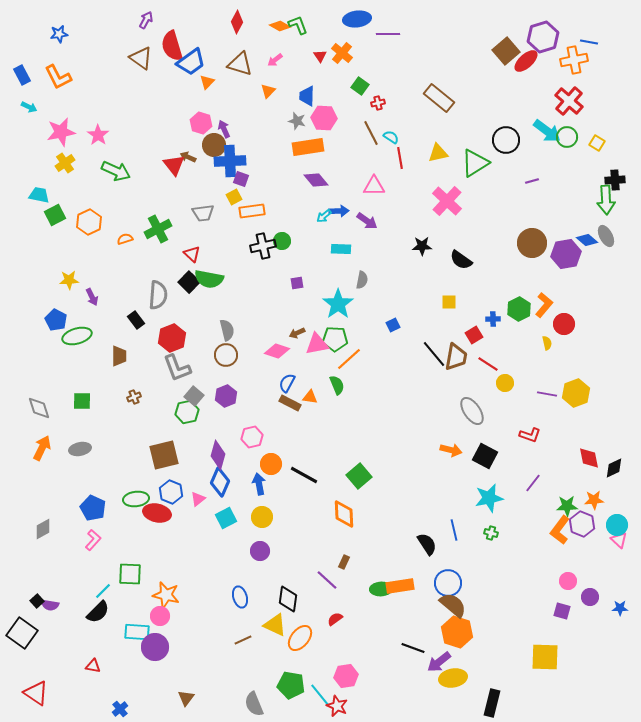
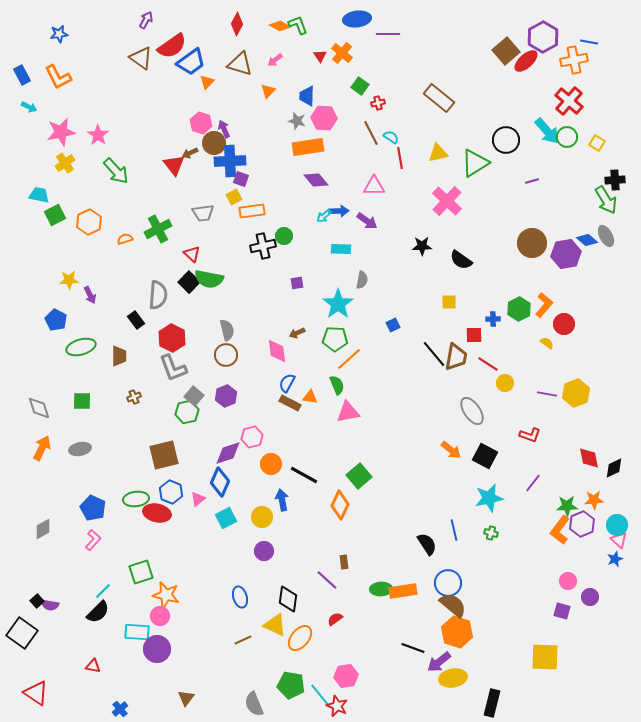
red diamond at (237, 22): moved 2 px down
purple hexagon at (543, 37): rotated 12 degrees counterclockwise
red semicircle at (172, 46): rotated 108 degrees counterclockwise
cyan arrow at (547, 131): rotated 12 degrees clockwise
brown circle at (214, 145): moved 2 px up
brown arrow at (188, 157): moved 2 px right, 4 px up; rotated 49 degrees counterclockwise
green arrow at (116, 171): rotated 24 degrees clockwise
green arrow at (606, 200): rotated 28 degrees counterclockwise
green circle at (282, 241): moved 2 px right, 5 px up
purple arrow at (92, 297): moved 2 px left, 2 px up
red square at (474, 335): rotated 30 degrees clockwise
green ellipse at (77, 336): moved 4 px right, 11 px down
red hexagon at (172, 338): rotated 12 degrees counterclockwise
yellow semicircle at (547, 343): rotated 40 degrees counterclockwise
pink triangle at (317, 344): moved 31 px right, 68 px down
pink diamond at (277, 351): rotated 65 degrees clockwise
gray L-shape at (177, 368): moved 4 px left
orange arrow at (451, 450): rotated 25 degrees clockwise
purple diamond at (218, 455): moved 10 px right, 2 px up; rotated 56 degrees clockwise
blue arrow at (259, 484): moved 23 px right, 16 px down
orange diamond at (344, 514): moved 4 px left, 9 px up; rotated 28 degrees clockwise
purple hexagon at (582, 524): rotated 15 degrees clockwise
purple circle at (260, 551): moved 4 px right
brown rectangle at (344, 562): rotated 32 degrees counterclockwise
green square at (130, 574): moved 11 px right, 2 px up; rotated 20 degrees counterclockwise
orange rectangle at (400, 586): moved 3 px right, 5 px down
blue star at (620, 608): moved 5 px left, 49 px up; rotated 21 degrees counterclockwise
purple circle at (155, 647): moved 2 px right, 2 px down
